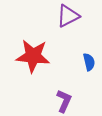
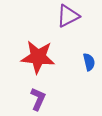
red star: moved 5 px right, 1 px down
purple L-shape: moved 26 px left, 2 px up
